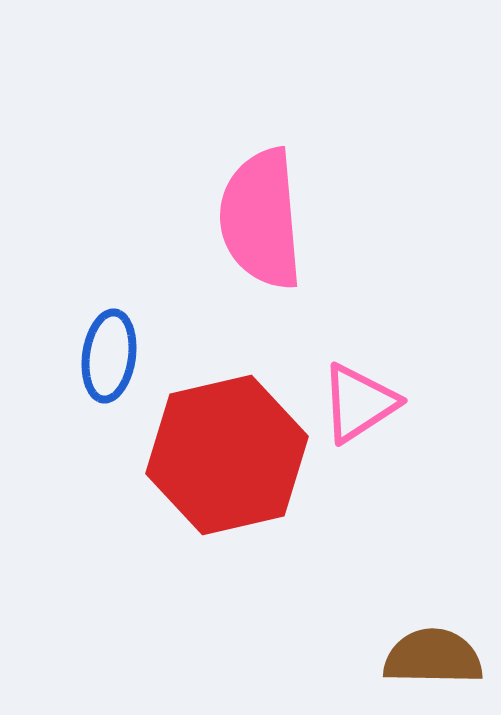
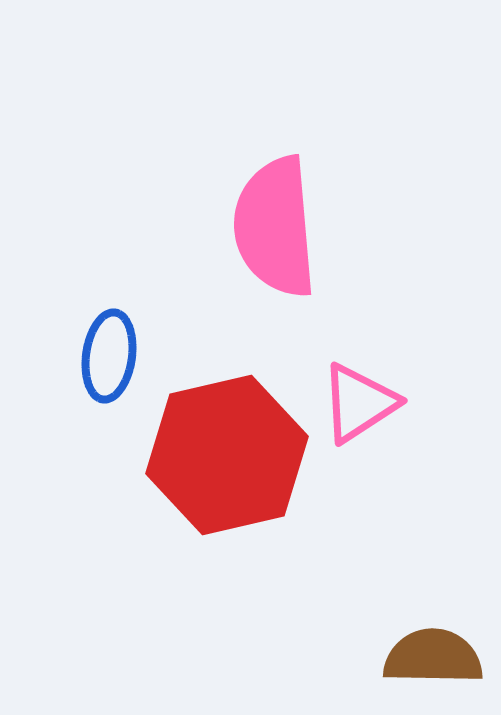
pink semicircle: moved 14 px right, 8 px down
